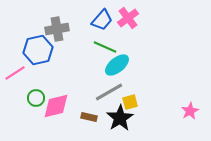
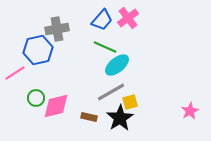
gray line: moved 2 px right
